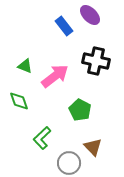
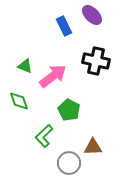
purple ellipse: moved 2 px right
blue rectangle: rotated 12 degrees clockwise
pink arrow: moved 2 px left
green pentagon: moved 11 px left
green L-shape: moved 2 px right, 2 px up
brown triangle: rotated 48 degrees counterclockwise
